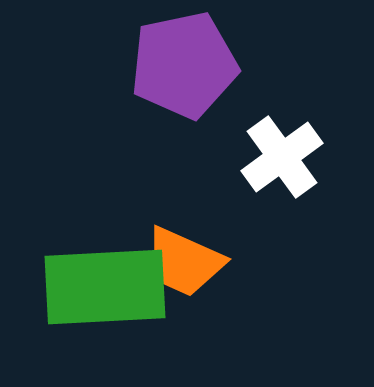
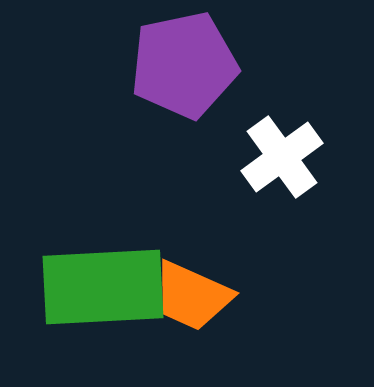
orange trapezoid: moved 8 px right, 34 px down
green rectangle: moved 2 px left
